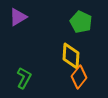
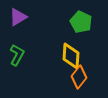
green L-shape: moved 7 px left, 23 px up
